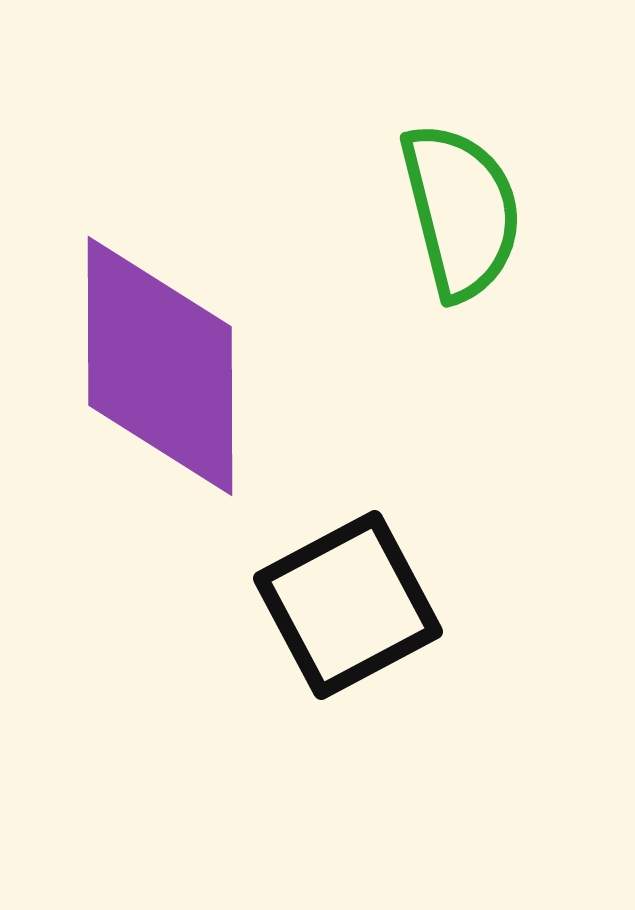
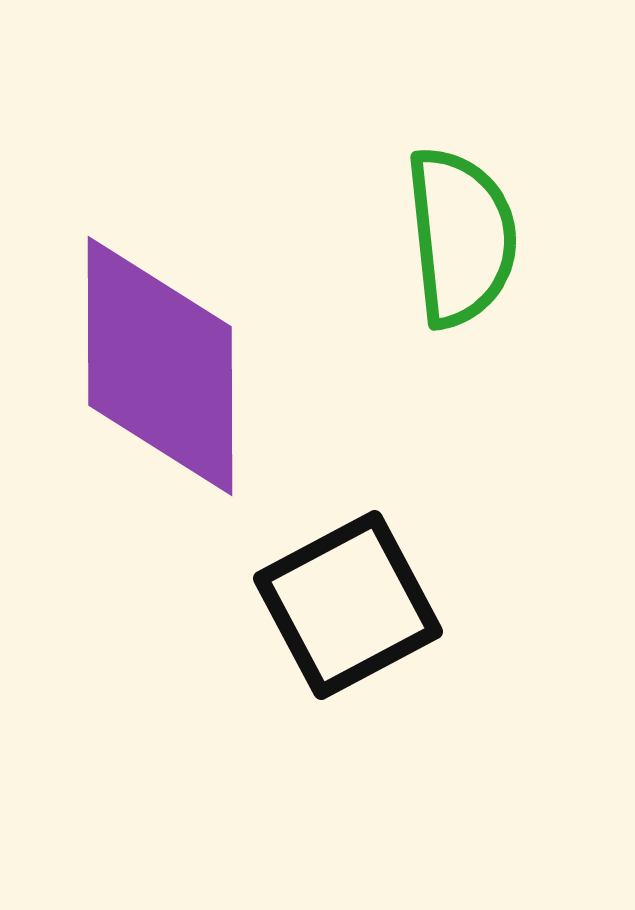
green semicircle: moved 26 px down; rotated 8 degrees clockwise
